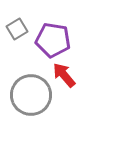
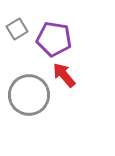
purple pentagon: moved 1 px right, 1 px up
gray circle: moved 2 px left
